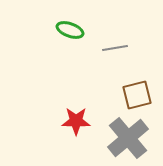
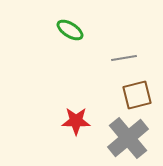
green ellipse: rotated 12 degrees clockwise
gray line: moved 9 px right, 10 px down
